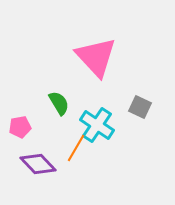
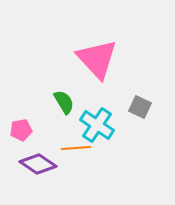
pink triangle: moved 1 px right, 2 px down
green semicircle: moved 5 px right, 1 px up
pink pentagon: moved 1 px right, 3 px down
orange line: rotated 56 degrees clockwise
purple diamond: rotated 12 degrees counterclockwise
